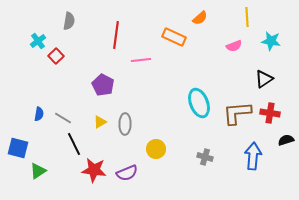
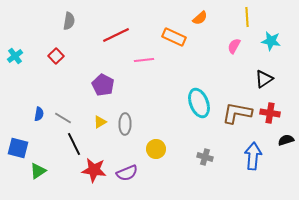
red line: rotated 56 degrees clockwise
cyan cross: moved 23 px left, 15 px down
pink semicircle: rotated 140 degrees clockwise
pink line: moved 3 px right
brown L-shape: rotated 16 degrees clockwise
